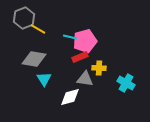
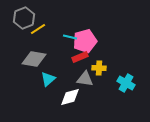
yellow line: rotated 63 degrees counterclockwise
cyan triangle: moved 4 px right; rotated 21 degrees clockwise
